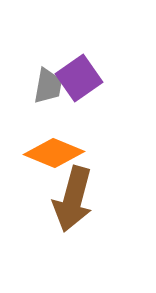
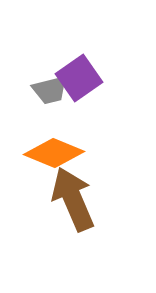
gray trapezoid: moved 2 px right, 4 px down; rotated 66 degrees clockwise
brown arrow: rotated 142 degrees clockwise
